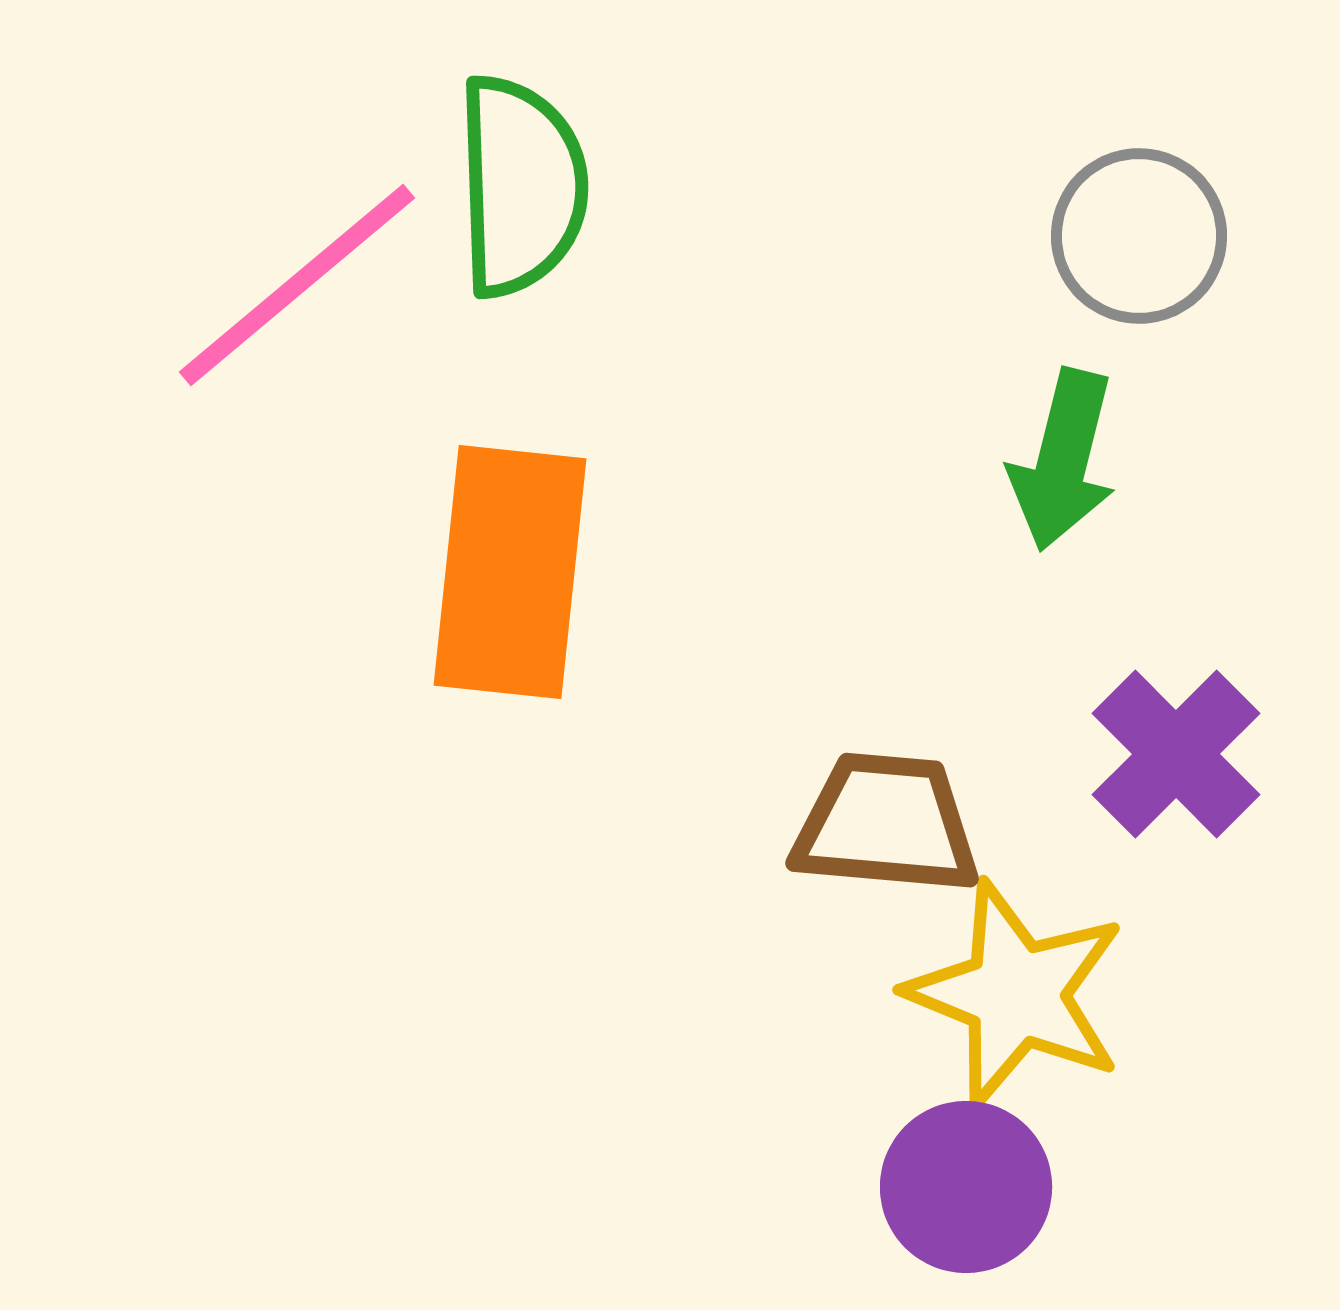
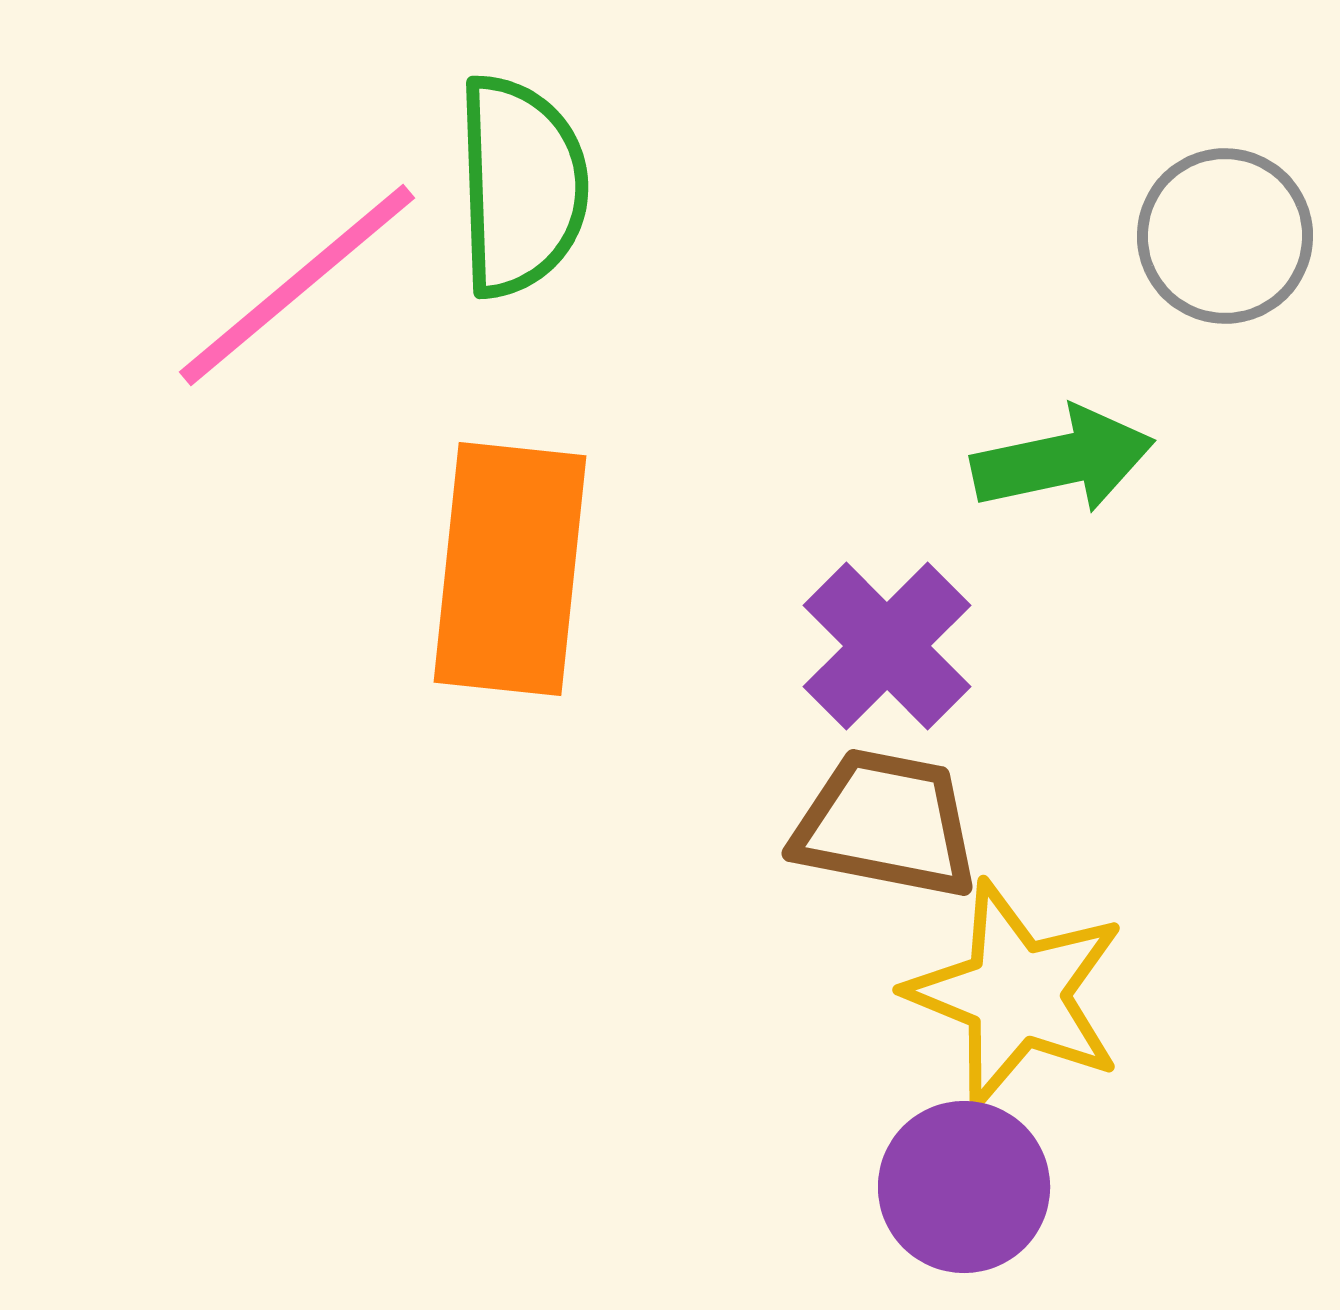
gray circle: moved 86 px right
green arrow: rotated 116 degrees counterclockwise
orange rectangle: moved 3 px up
purple cross: moved 289 px left, 108 px up
brown trapezoid: rotated 6 degrees clockwise
purple circle: moved 2 px left
